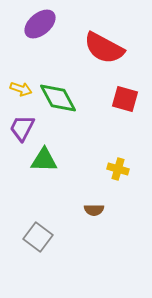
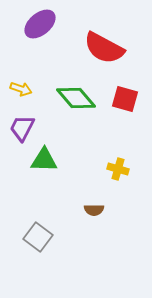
green diamond: moved 18 px right; rotated 12 degrees counterclockwise
